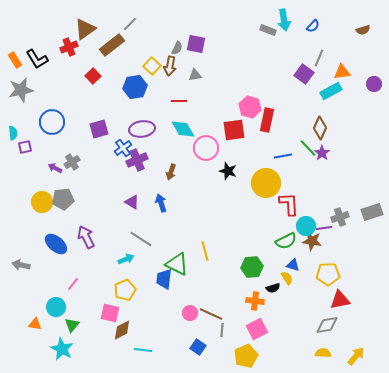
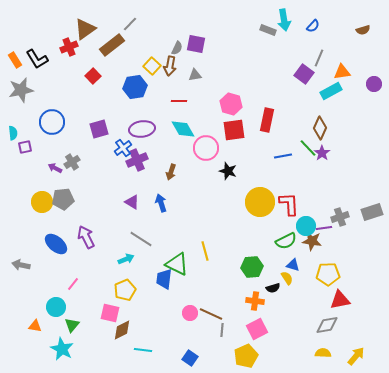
pink hexagon at (250, 107): moved 19 px left, 3 px up
yellow circle at (266, 183): moved 6 px left, 19 px down
orange triangle at (35, 324): moved 2 px down
blue square at (198, 347): moved 8 px left, 11 px down
